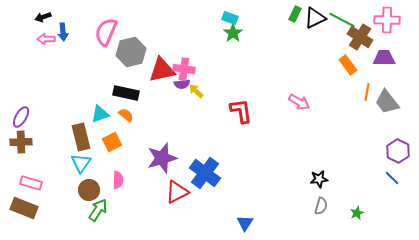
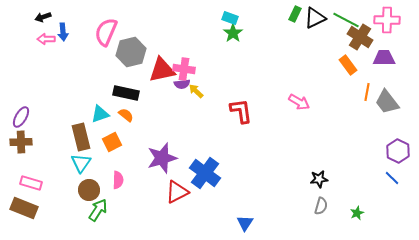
green line at (342, 20): moved 4 px right
